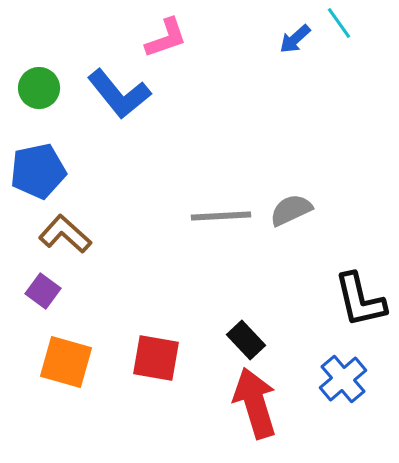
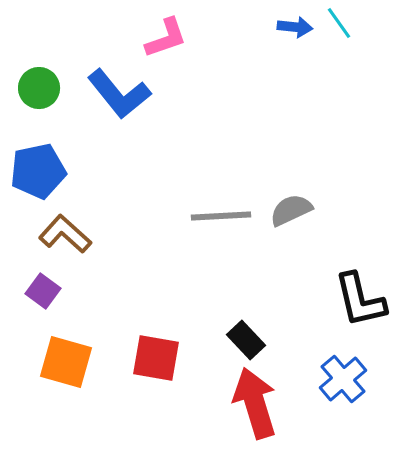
blue arrow: moved 12 px up; rotated 132 degrees counterclockwise
